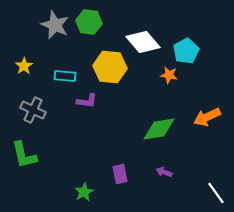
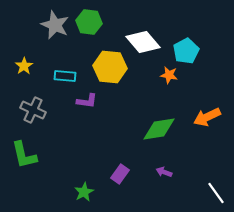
purple rectangle: rotated 48 degrees clockwise
